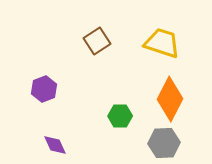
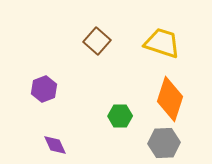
brown square: rotated 16 degrees counterclockwise
orange diamond: rotated 9 degrees counterclockwise
